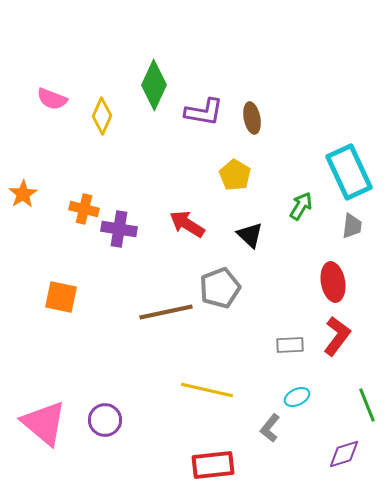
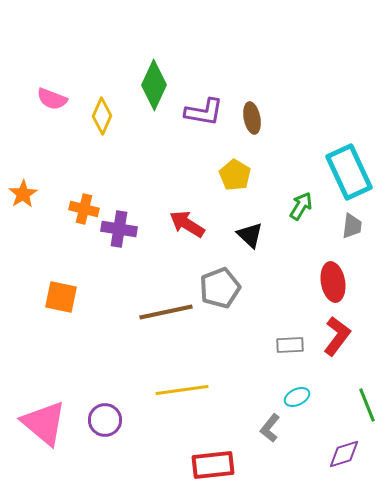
yellow line: moved 25 px left; rotated 21 degrees counterclockwise
